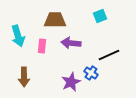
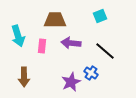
black line: moved 4 px left, 4 px up; rotated 65 degrees clockwise
